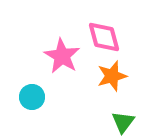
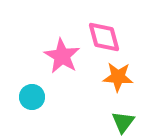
orange star: moved 6 px right, 1 px down; rotated 20 degrees clockwise
